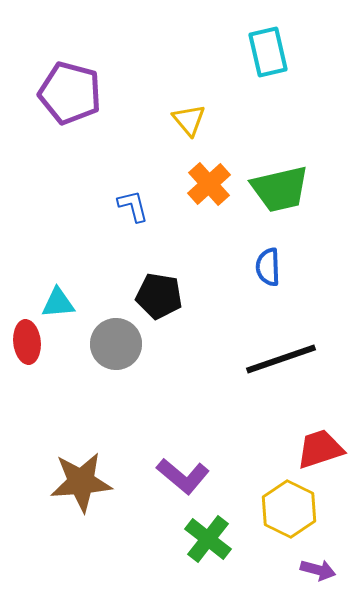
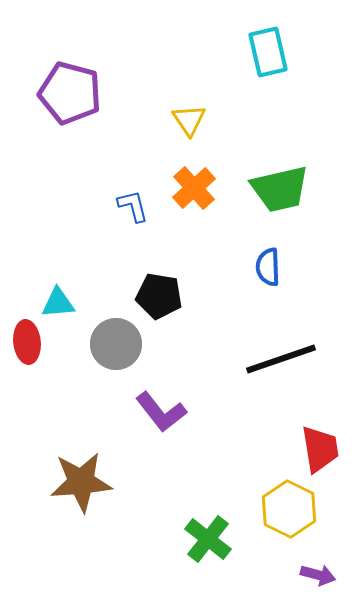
yellow triangle: rotated 6 degrees clockwise
orange cross: moved 15 px left, 4 px down
red trapezoid: rotated 99 degrees clockwise
purple L-shape: moved 22 px left, 64 px up; rotated 12 degrees clockwise
purple arrow: moved 5 px down
